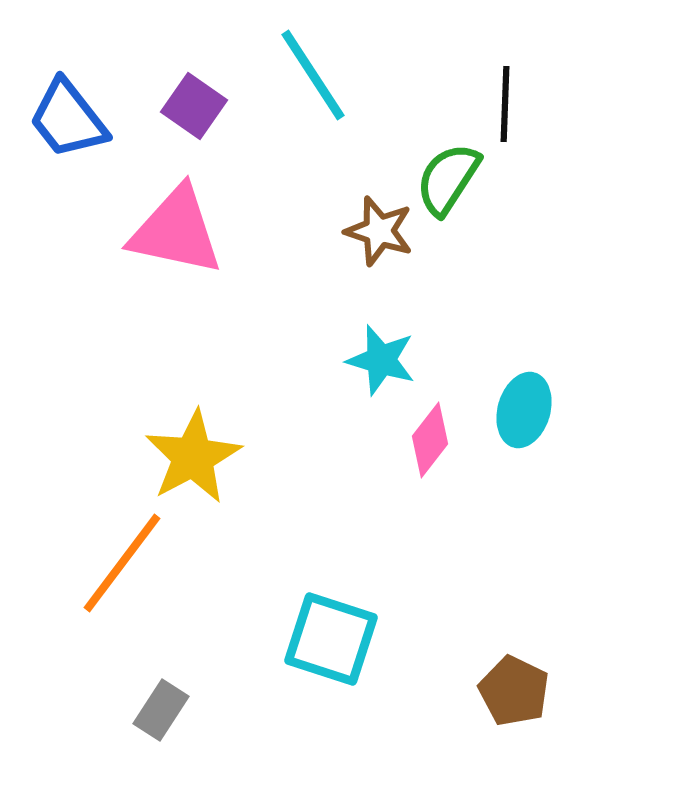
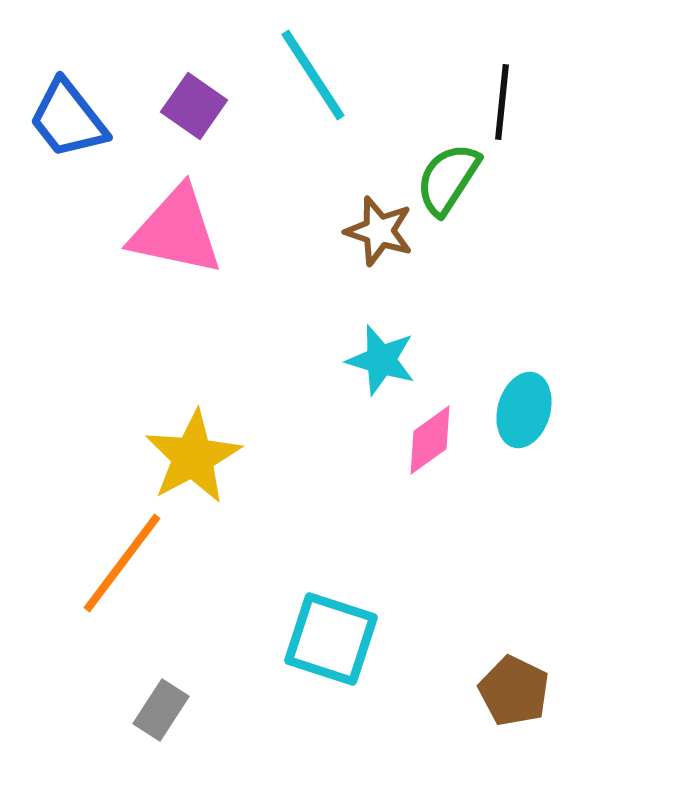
black line: moved 3 px left, 2 px up; rotated 4 degrees clockwise
pink diamond: rotated 16 degrees clockwise
